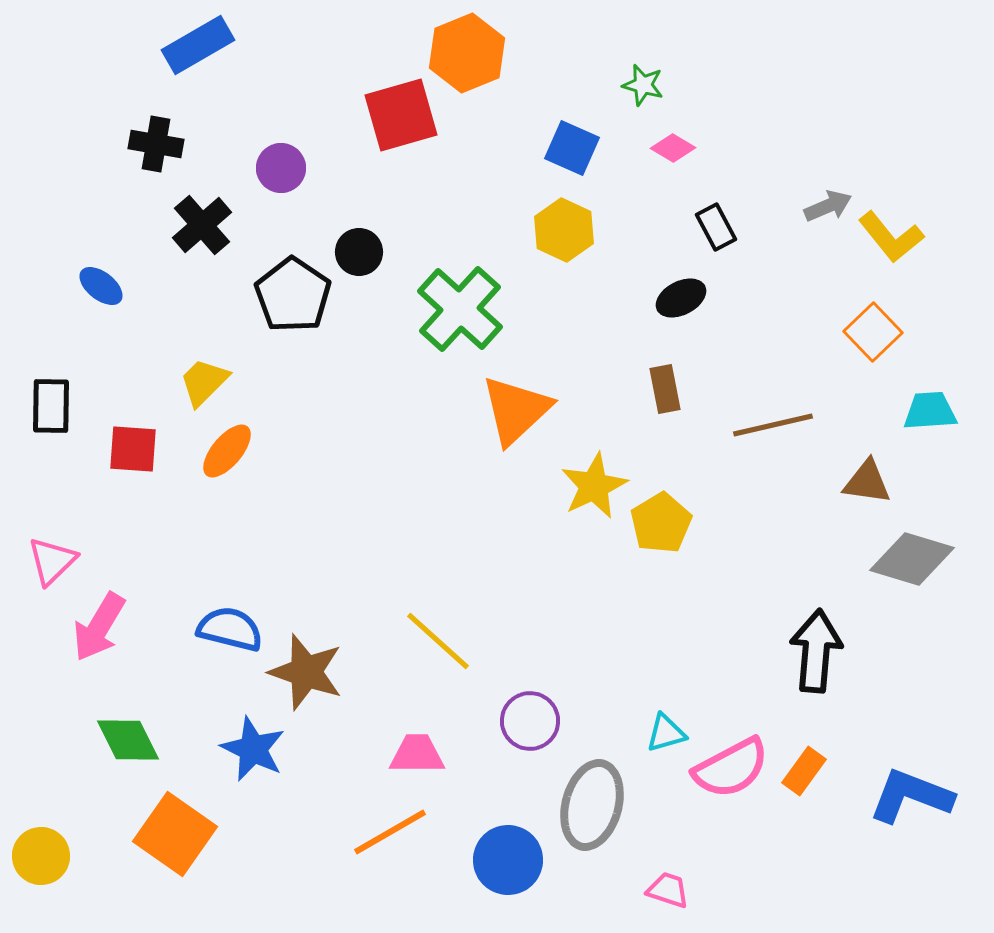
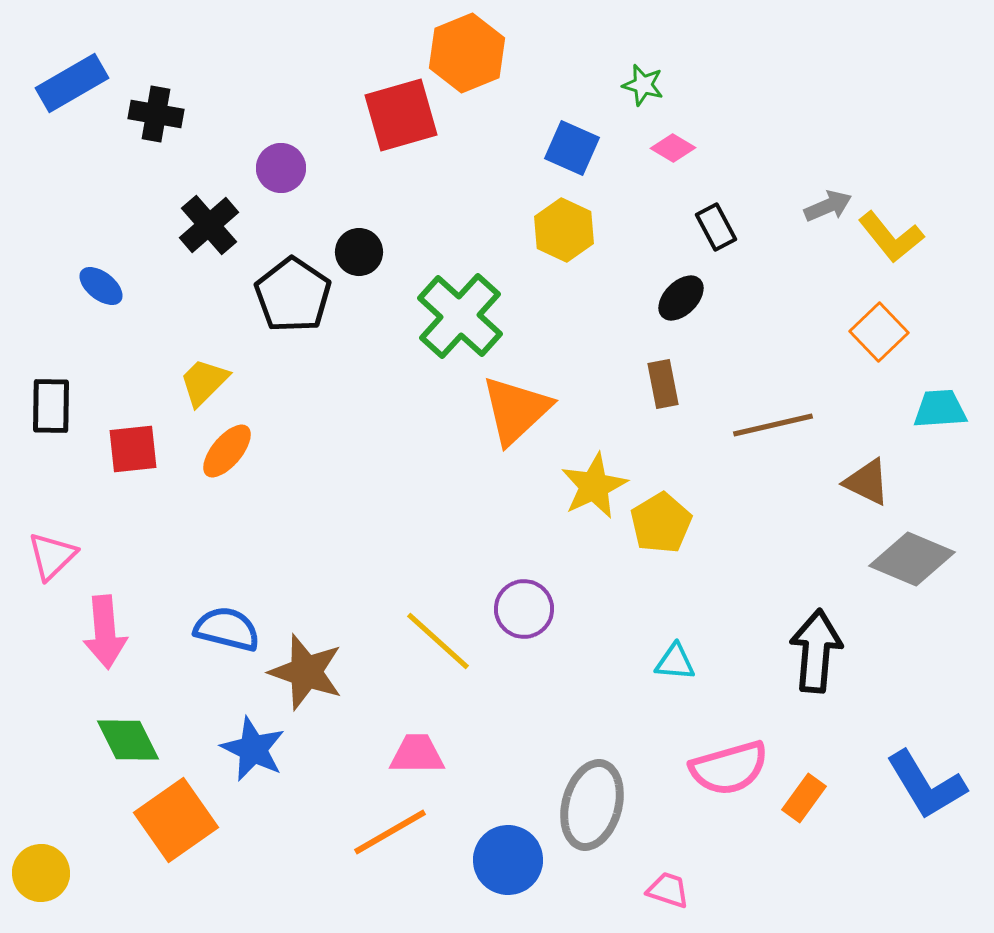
blue rectangle at (198, 45): moved 126 px left, 38 px down
black cross at (156, 144): moved 30 px up
black cross at (202, 225): moved 7 px right
black ellipse at (681, 298): rotated 18 degrees counterclockwise
green cross at (460, 309): moved 7 px down
orange square at (873, 332): moved 6 px right
brown rectangle at (665, 389): moved 2 px left, 5 px up
cyan trapezoid at (930, 411): moved 10 px right, 2 px up
red square at (133, 449): rotated 10 degrees counterclockwise
brown triangle at (867, 482): rotated 18 degrees clockwise
gray diamond at (912, 559): rotated 6 degrees clockwise
pink triangle at (52, 561): moved 5 px up
pink arrow at (99, 627): moved 6 px right, 5 px down; rotated 36 degrees counterclockwise
blue semicircle at (230, 629): moved 3 px left
purple circle at (530, 721): moved 6 px left, 112 px up
cyan triangle at (666, 733): moved 9 px right, 71 px up; rotated 21 degrees clockwise
pink semicircle at (731, 768): moved 2 px left; rotated 12 degrees clockwise
orange rectangle at (804, 771): moved 27 px down
blue L-shape at (911, 796): moved 15 px right, 11 px up; rotated 142 degrees counterclockwise
orange square at (175, 834): moved 1 px right, 14 px up; rotated 20 degrees clockwise
yellow circle at (41, 856): moved 17 px down
